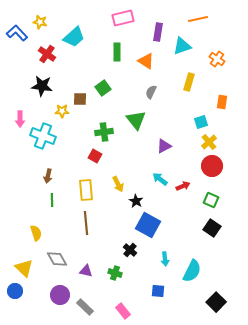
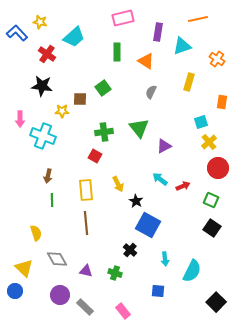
green triangle at (136, 120): moved 3 px right, 8 px down
red circle at (212, 166): moved 6 px right, 2 px down
